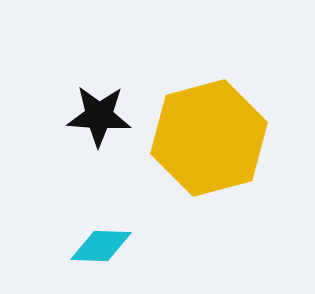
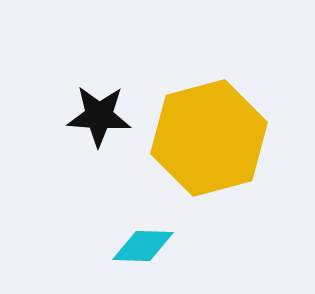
cyan diamond: moved 42 px right
